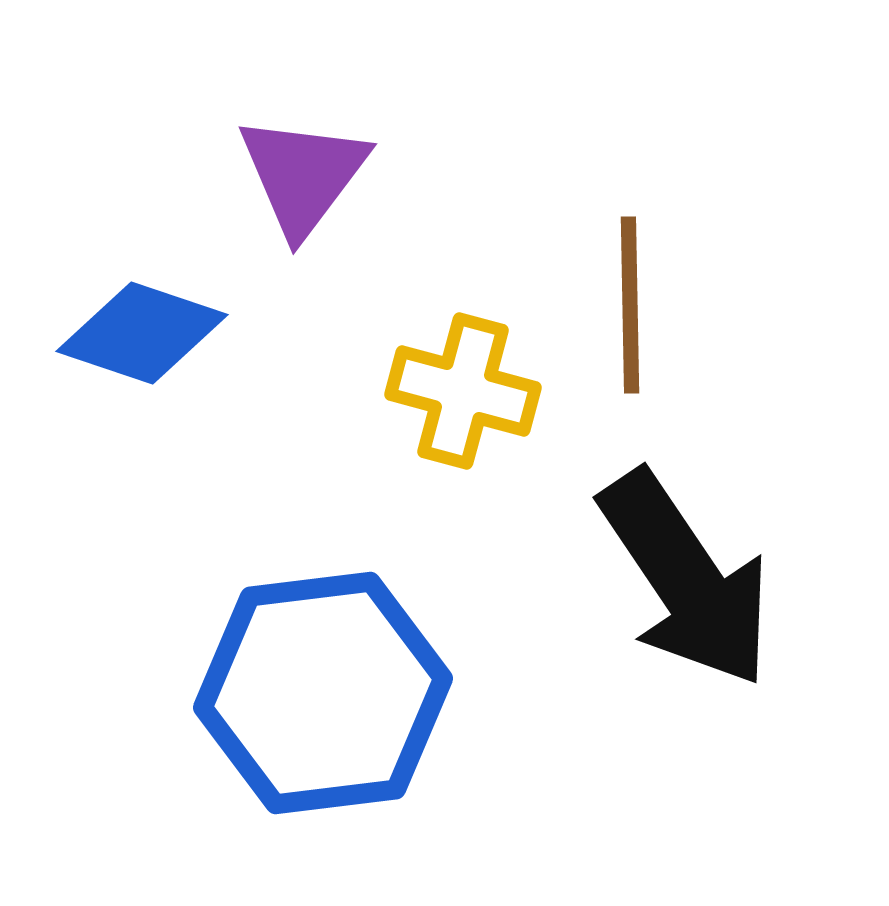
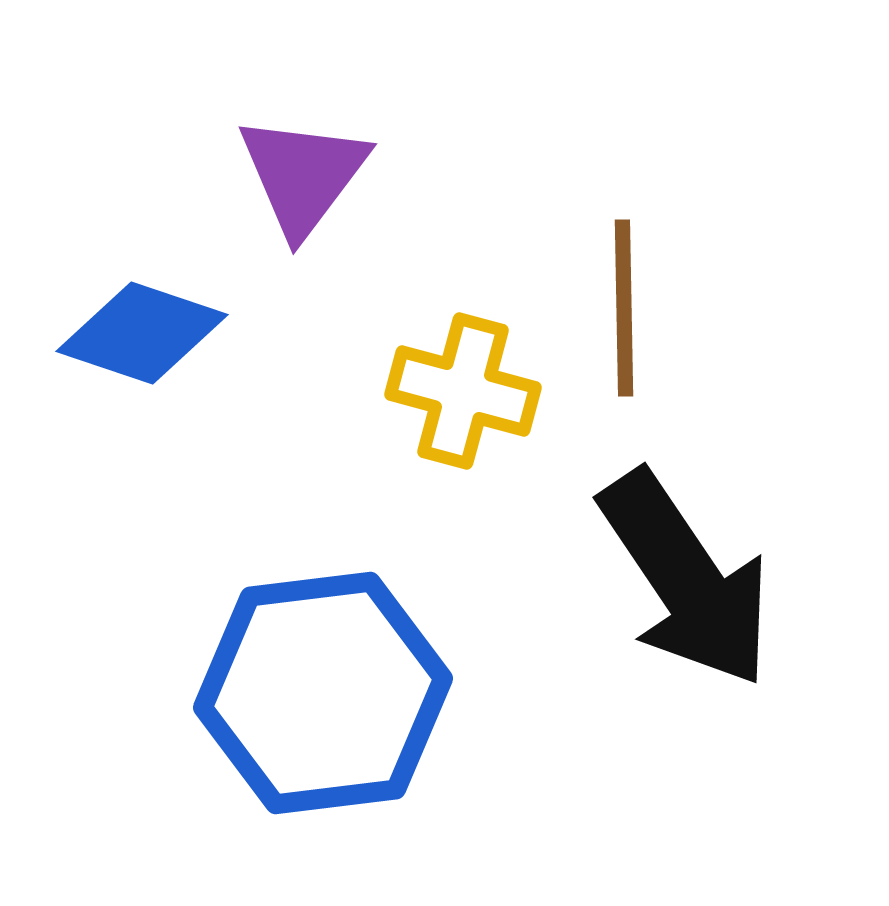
brown line: moved 6 px left, 3 px down
